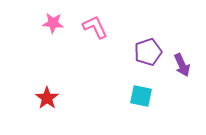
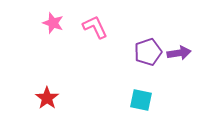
pink star: rotated 15 degrees clockwise
purple arrow: moved 3 px left, 12 px up; rotated 75 degrees counterclockwise
cyan square: moved 4 px down
